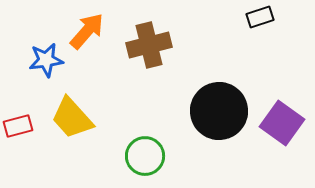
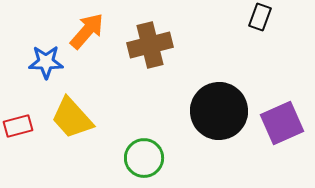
black rectangle: rotated 52 degrees counterclockwise
brown cross: moved 1 px right
blue star: moved 2 px down; rotated 8 degrees clockwise
purple square: rotated 30 degrees clockwise
green circle: moved 1 px left, 2 px down
